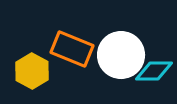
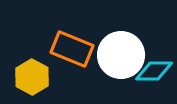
yellow hexagon: moved 6 px down
